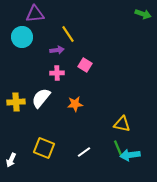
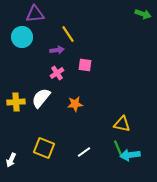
pink square: rotated 24 degrees counterclockwise
pink cross: rotated 32 degrees counterclockwise
